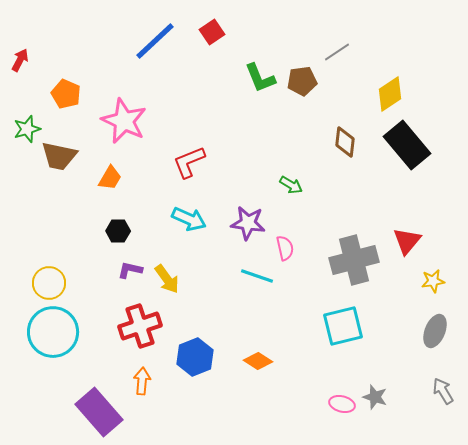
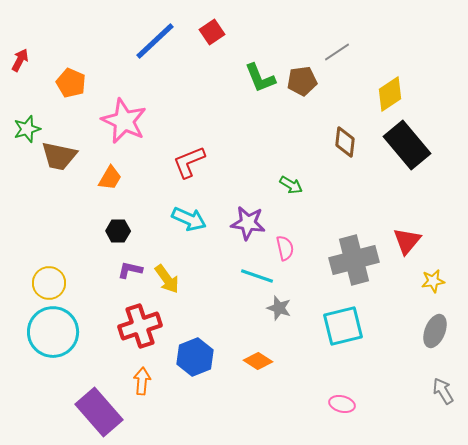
orange pentagon: moved 5 px right, 11 px up
gray star: moved 96 px left, 89 px up
